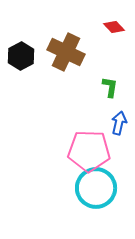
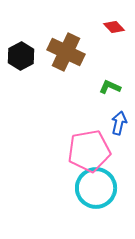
green L-shape: rotated 75 degrees counterclockwise
pink pentagon: rotated 12 degrees counterclockwise
